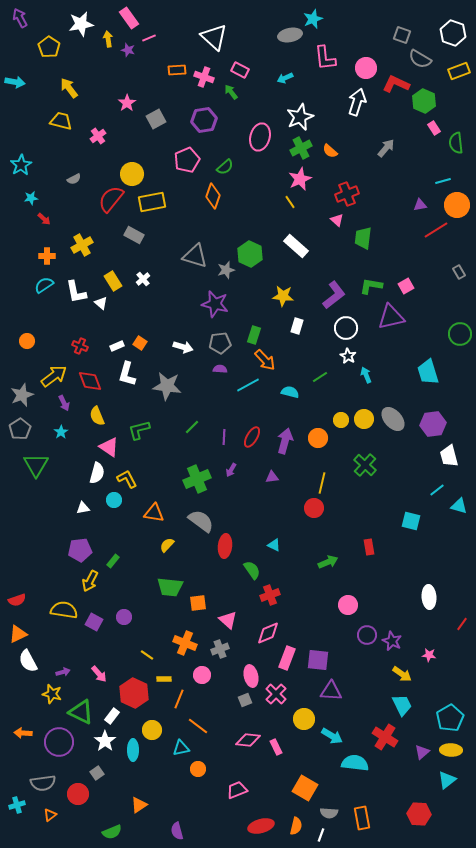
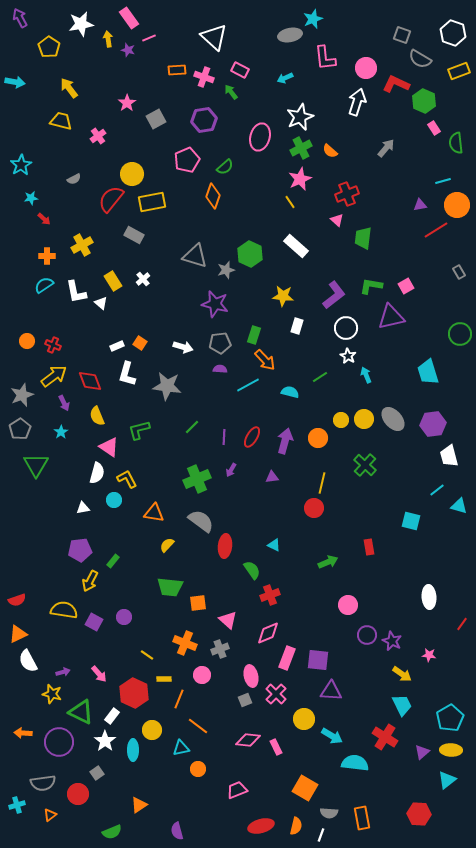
red cross at (80, 346): moved 27 px left, 1 px up
